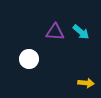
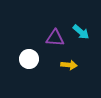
purple triangle: moved 6 px down
yellow arrow: moved 17 px left, 18 px up
